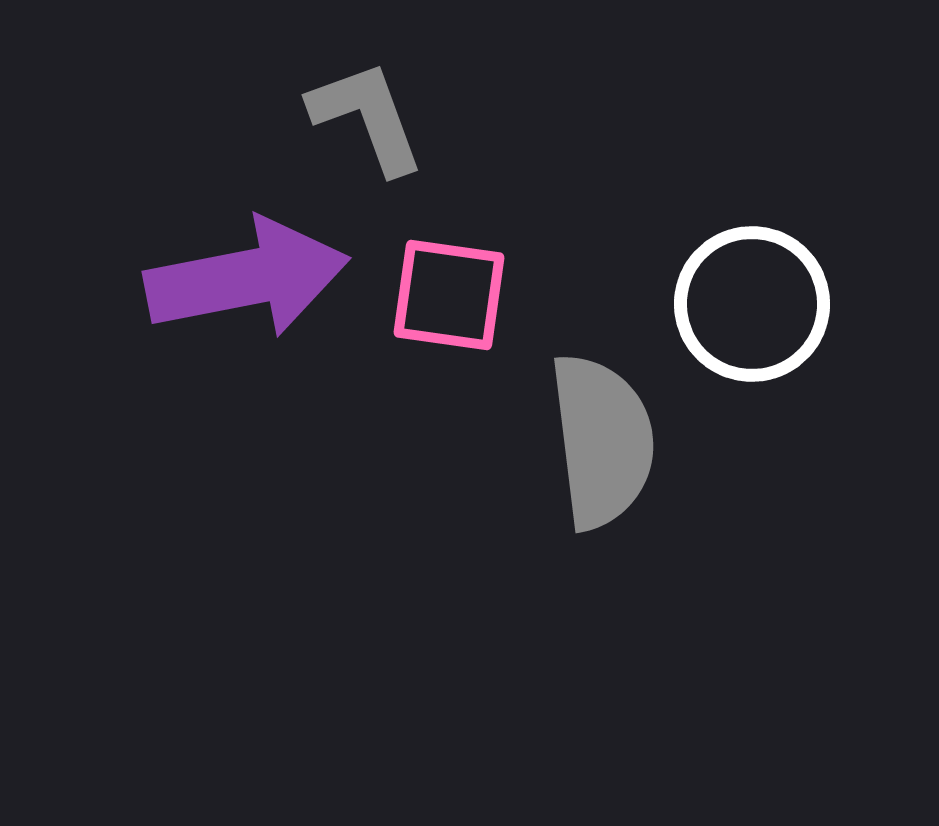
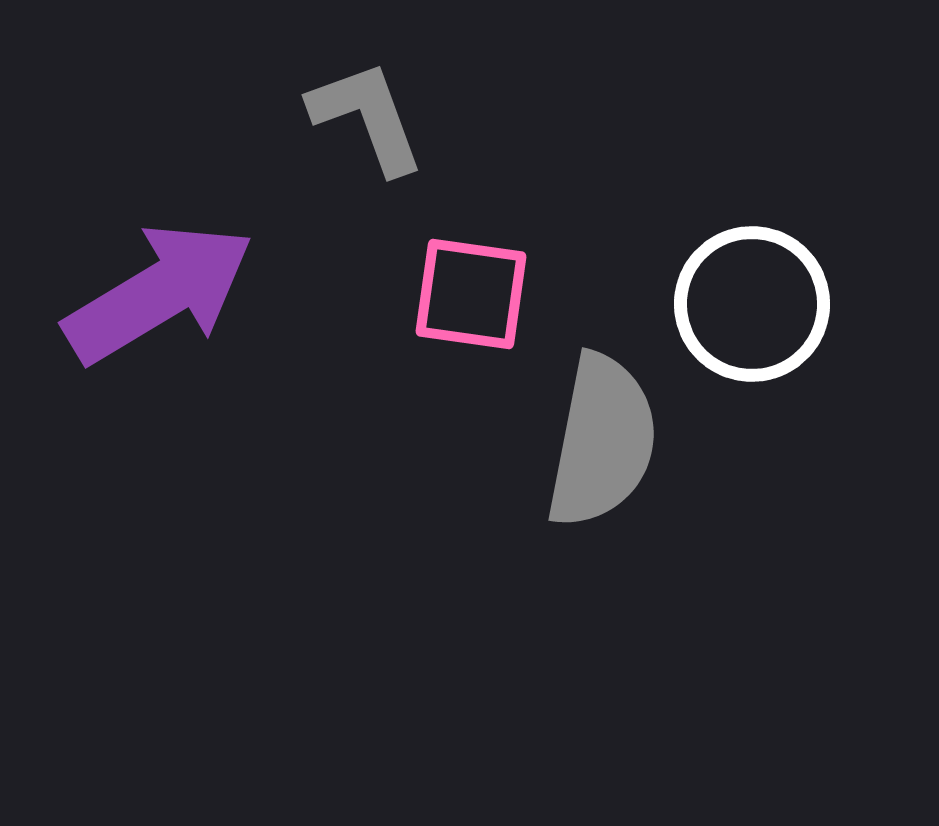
purple arrow: moved 88 px left, 15 px down; rotated 20 degrees counterclockwise
pink square: moved 22 px right, 1 px up
gray semicircle: rotated 18 degrees clockwise
